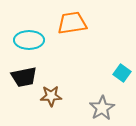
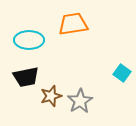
orange trapezoid: moved 1 px right, 1 px down
black trapezoid: moved 2 px right
brown star: rotated 15 degrees counterclockwise
gray star: moved 22 px left, 7 px up
